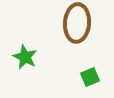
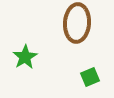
green star: rotated 15 degrees clockwise
